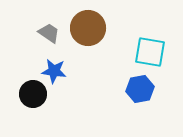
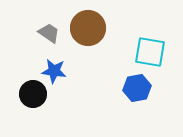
blue hexagon: moved 3 px left, 1 px up
